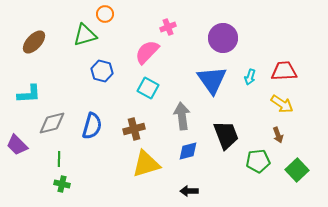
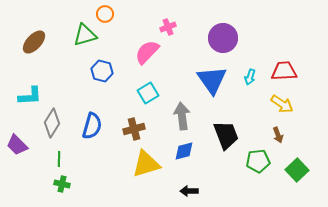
cyan square: moved 5 px down; rotated 30 degrees clockwise
cyan L-shape: moved 1 px right, 2 px down
gray diamond: rotated 44 degrees counterclockwise
blue diamond: moved 4 px left
